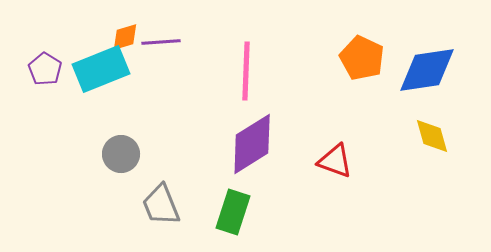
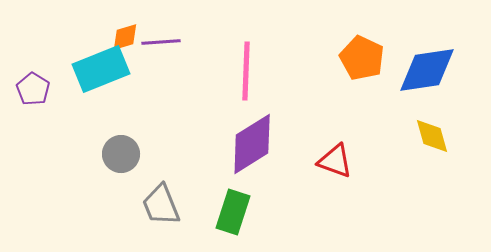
purple pentagon: moved 12 px left, 20 px down
